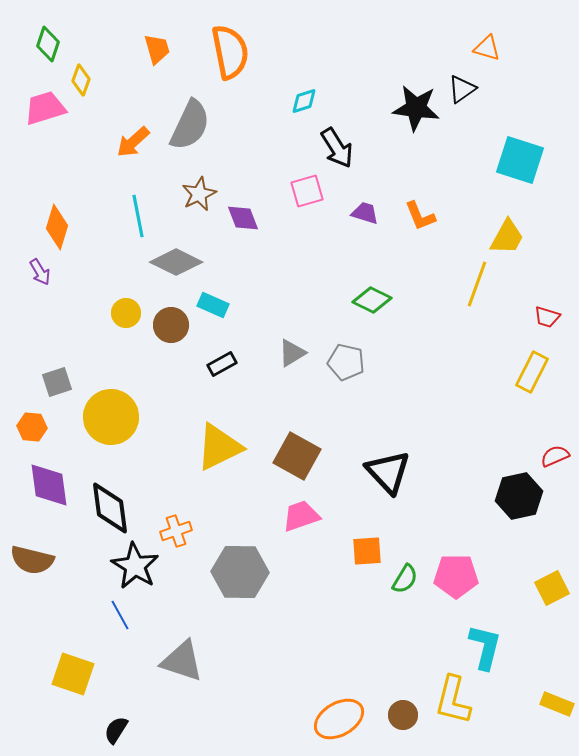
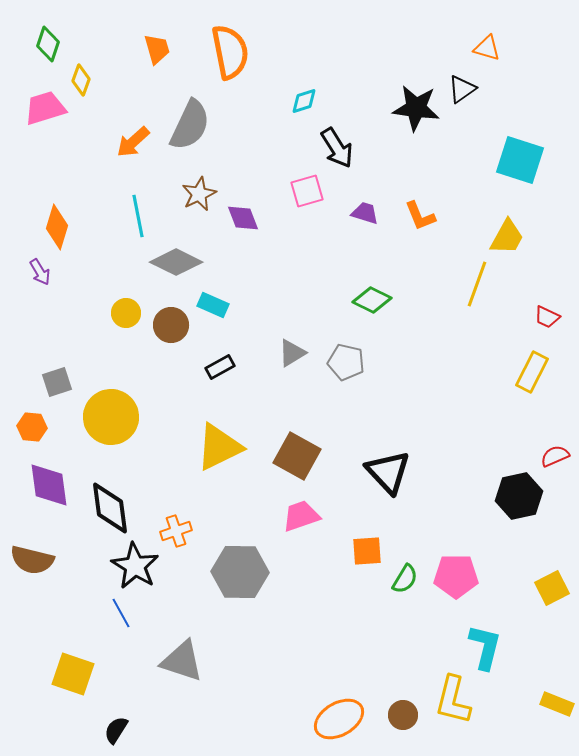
red trapezoid at (547, 317): rotated 8 degrees clockwise
black rectangle at (222, 364): moved 2 px left, 3 px down
blue line at (120, 615): moved 1 px right, 2 px up
